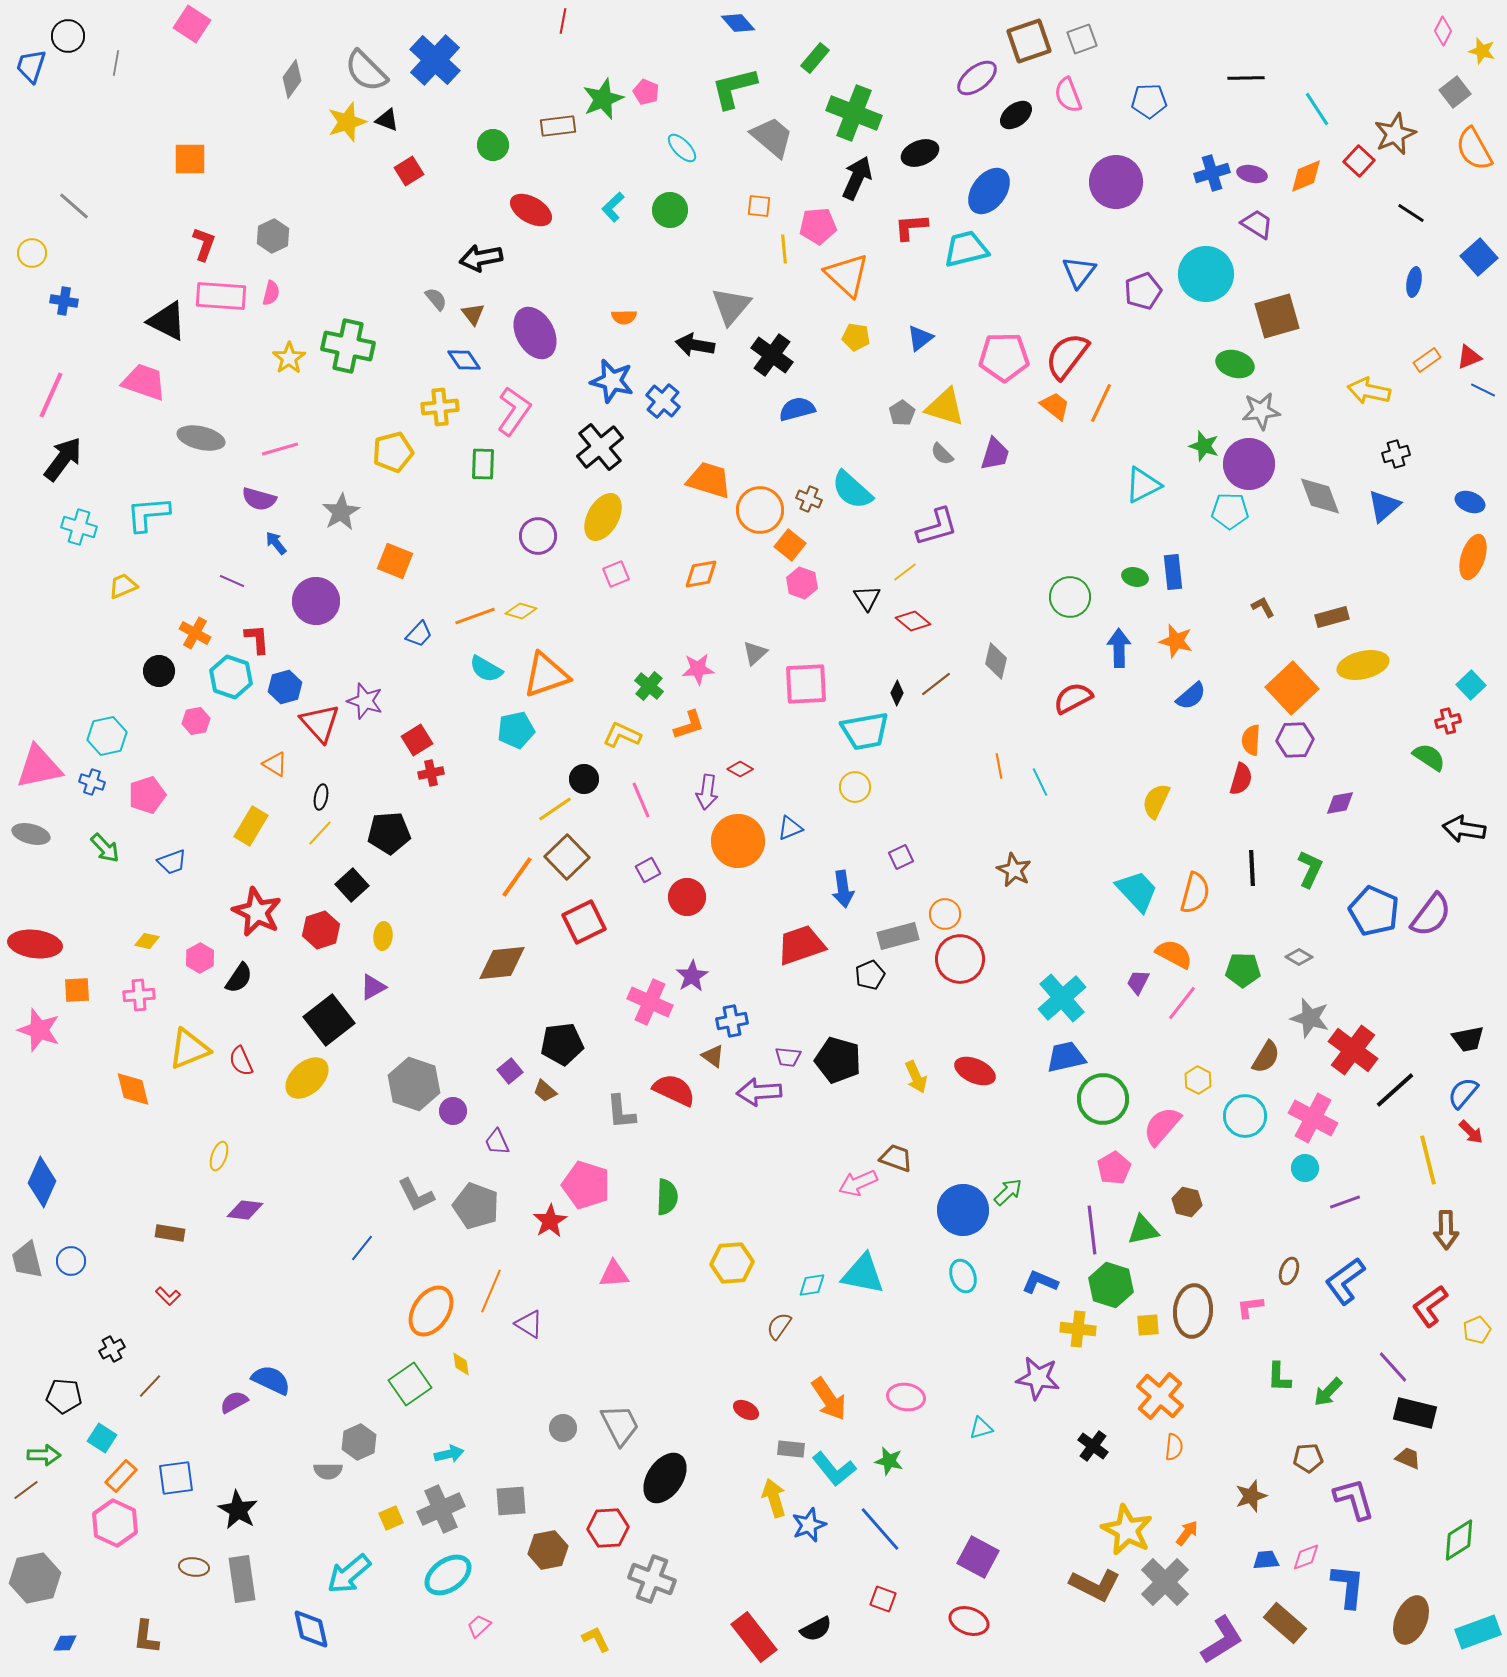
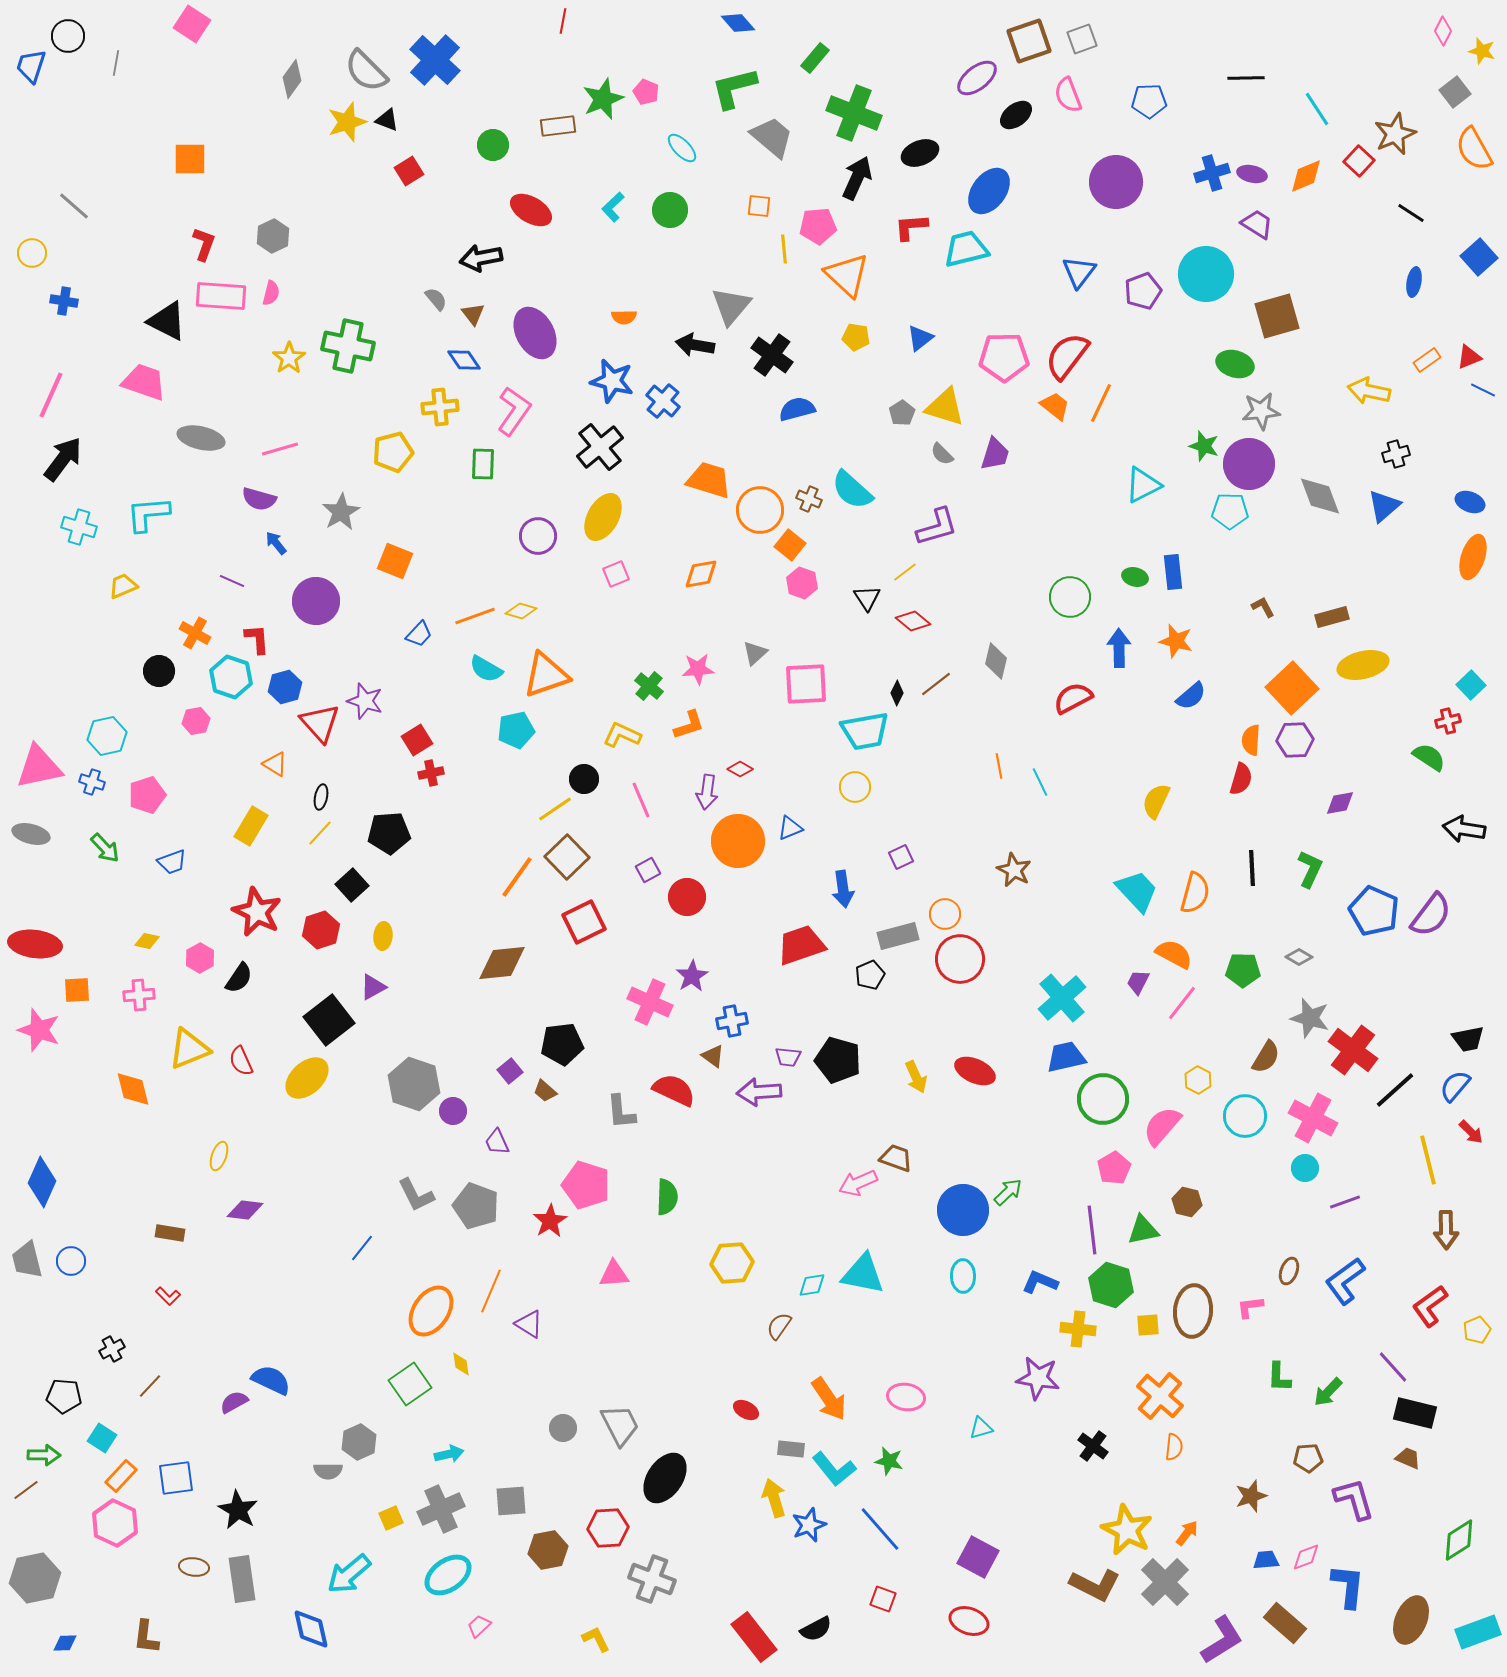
blue semicircle at (1463, 1093): moved 8 px left, 7 px up
cyan ellipse at (963, 1276): rotated 20 degrees clockwise
